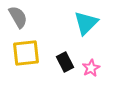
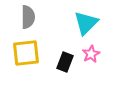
gray semicircle: moved 10 px right; rotated 30 degrees clockwise
black rectangle: rotated 48 degrees clockwise
pink star: moved 14 px up
